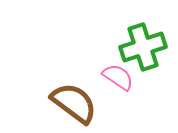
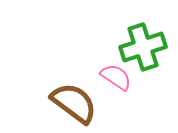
pink semicircle: moved 2 px left
